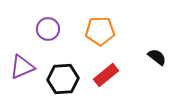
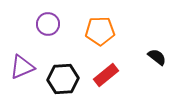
purple circle: moved 5 px up
